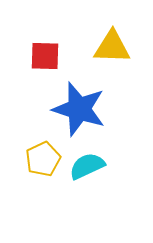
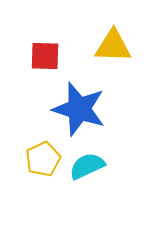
yellow triangle: moved 1 px right, 1 px up
